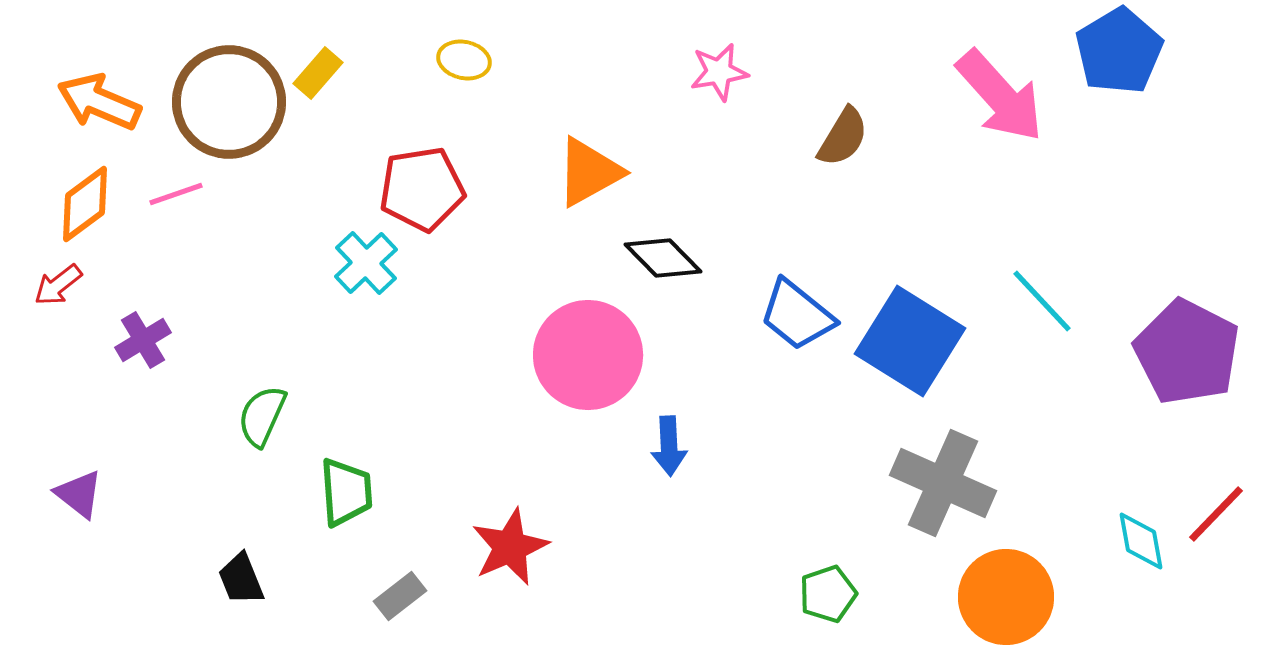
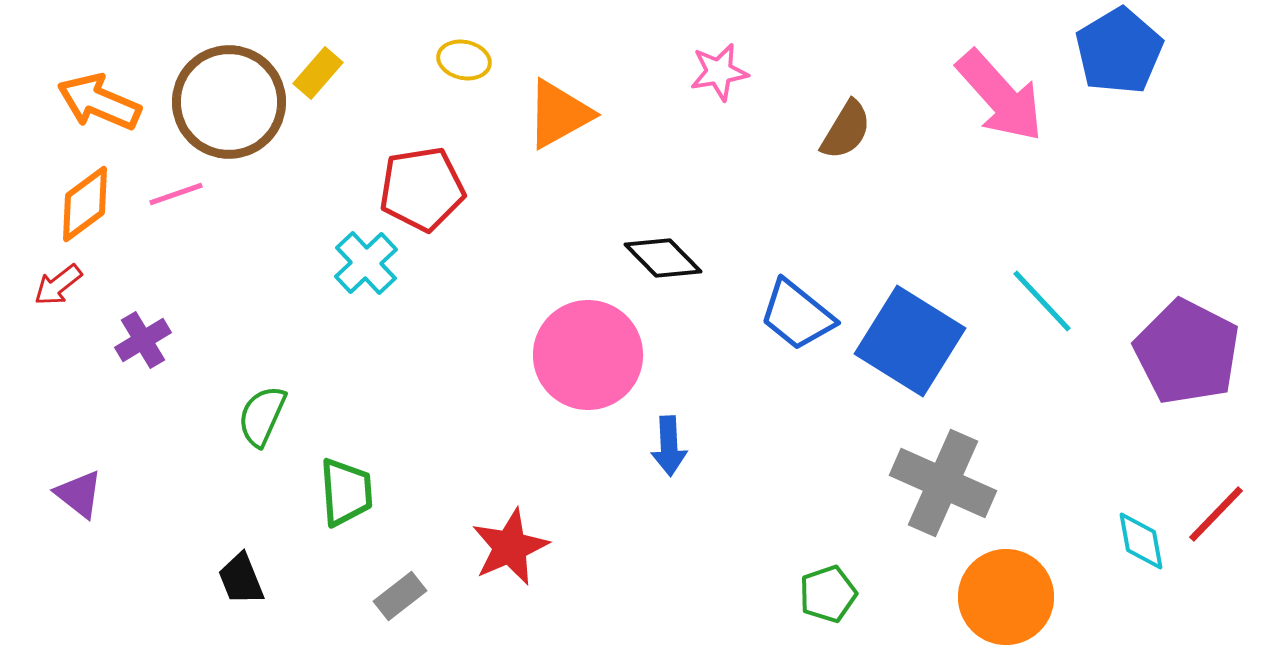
brown semicircle: moved 3 px right, 7 px up
orange triangle: moved 30 px left, 58 px up
